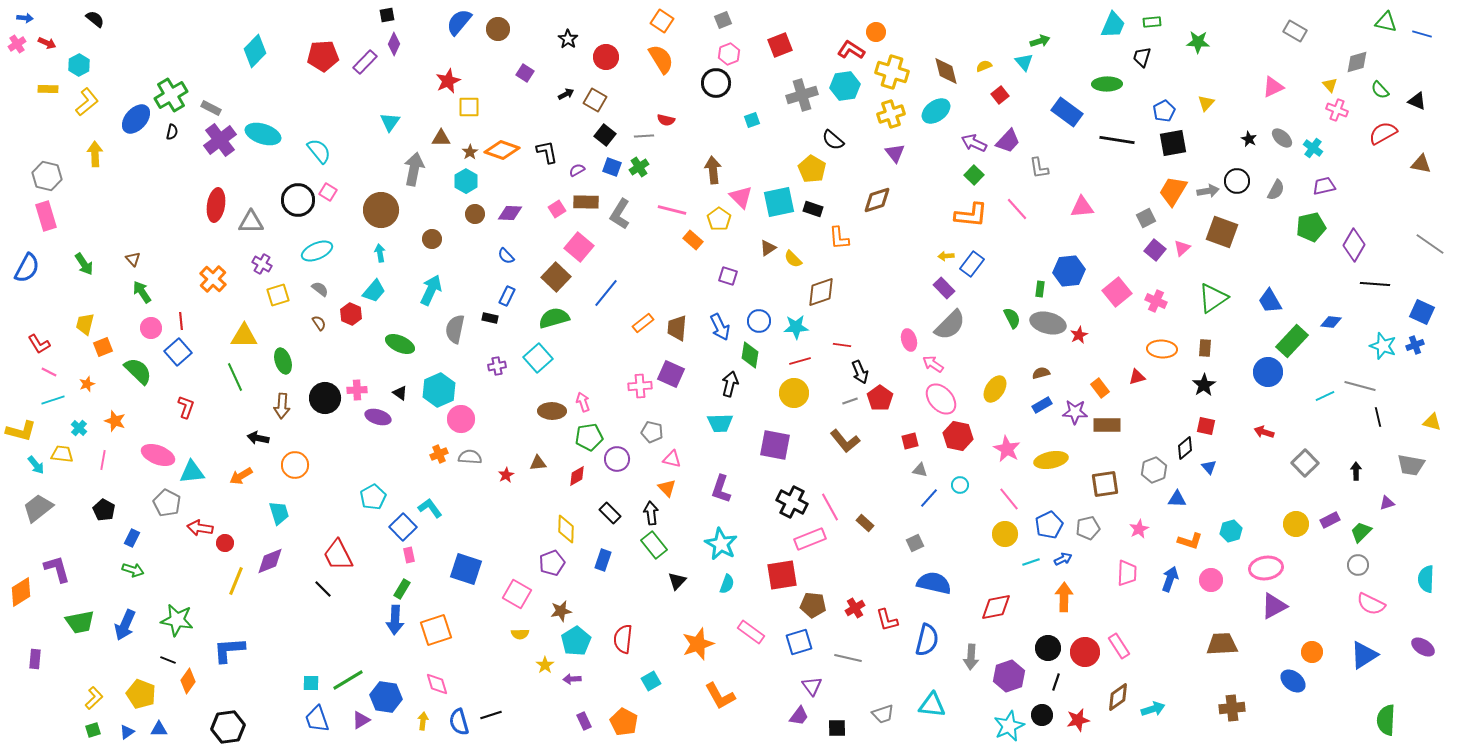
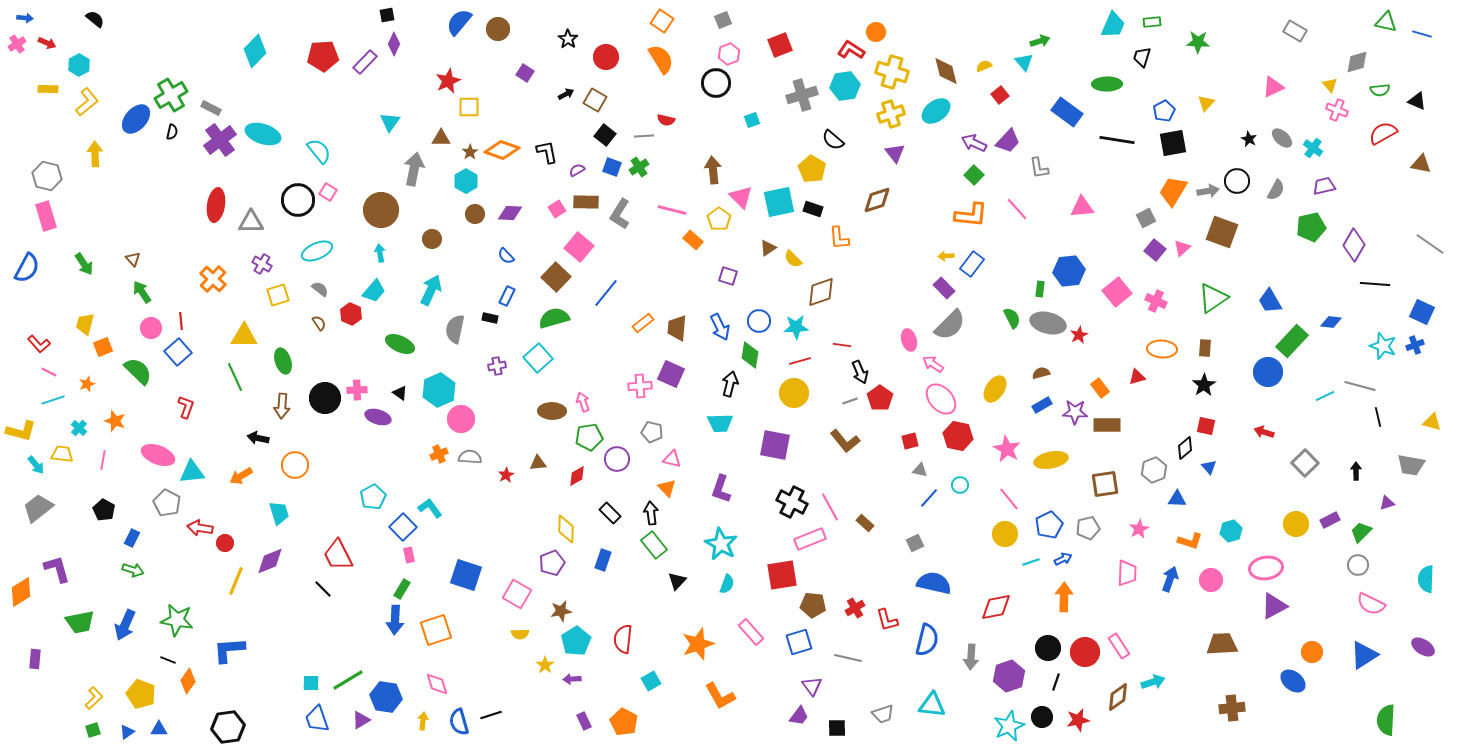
green semicircle at (1380, 90): rotated 54 degrees counterclockwise
red L-shape at (39, 344): rotated 10 degrees counterclockwise
blue square at (466, 569): moved 6 px down
pink rectangle at (751, 632): rotated 12 degrees clockwise
cyan arrow at (1153, 709): moved 27 px up
black circle at (1042, 715): moved 2 px down
